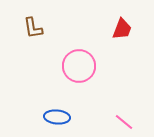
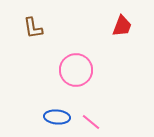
red trapezoid: moved 3 px up
pink circle: moved 3 px left, 4 px down
pink line: moved 33 px left
